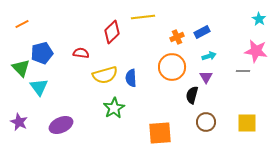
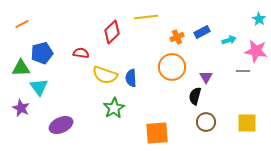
yellow line: moved 3 px right
cyan arrow: moved 20 px right, 16 px up
green triangle: rotated 48 degrees counterclockwise
yellow semicircle: rotated 35 degrees clockwise
black semicircle: moved 3 px right, 1 px down
purple star: moved 2 px right, 14 px up
orange square: moved 3 px left
